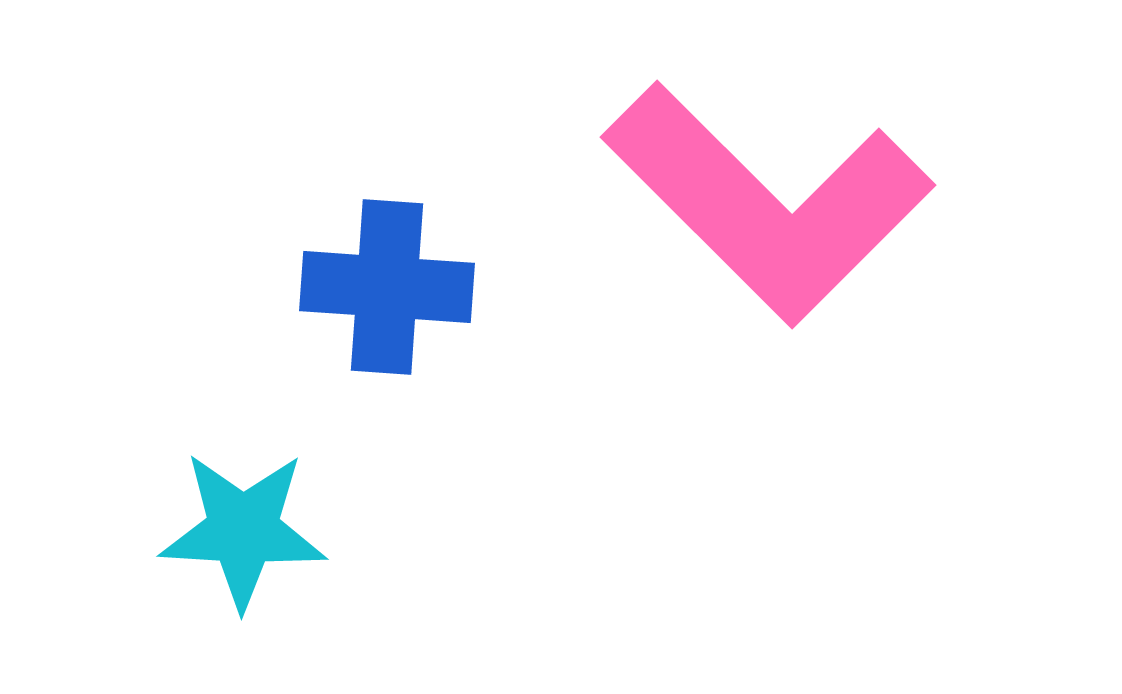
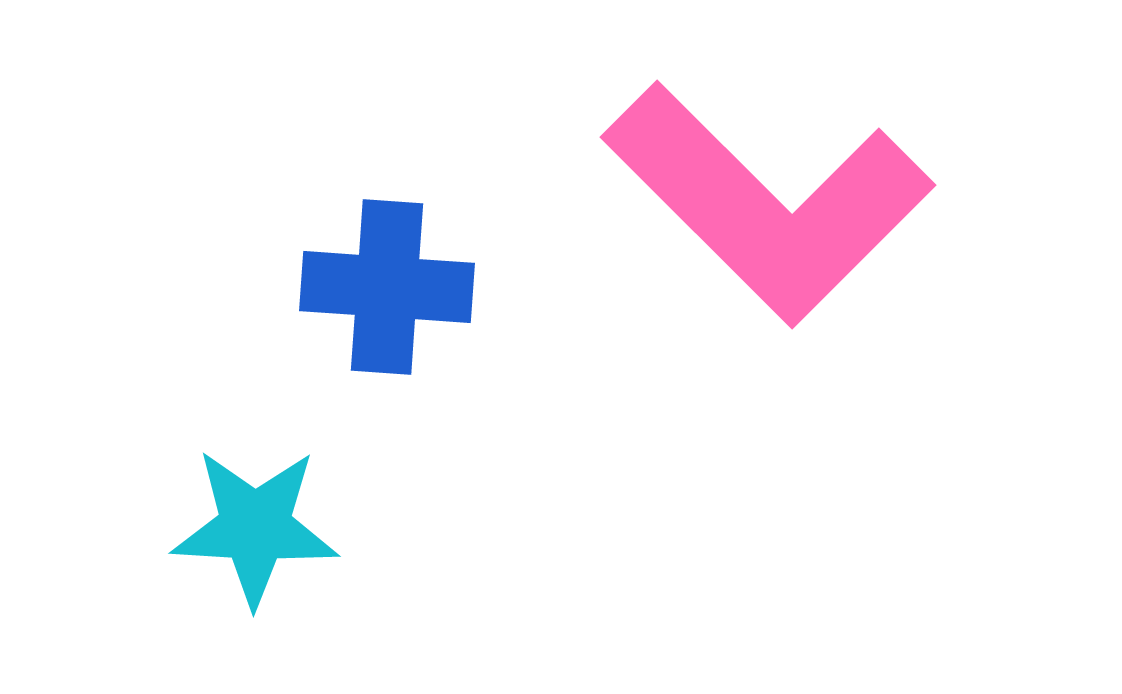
cyan star: moved 12 px right, 3 px up
